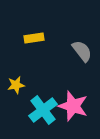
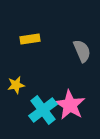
yellow rectangle: moved 4 px left, 1 px down
gray semicircle: rotated 15 degrees clockwise
pink star: moved 3 px left, 1 px up; rotated 12 degrees clockwise
